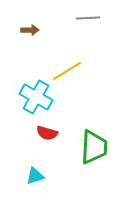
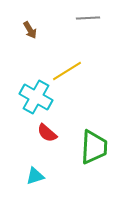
brown arrow: rotated 60 degrees clockwise
red semicircle: rotated 25 degrees clockwise
